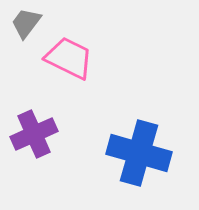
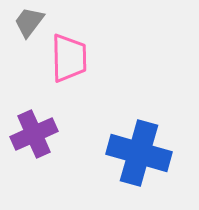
gray trapezoid: moved 3 px right, 1 px up
pink trapezoid: rotated 63 degrees clockwise
